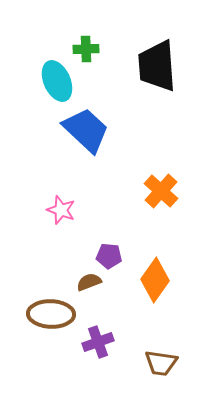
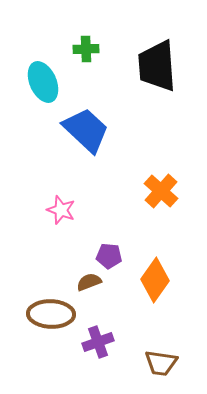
cyan ellipse: moved 14 px left, 1 px down
